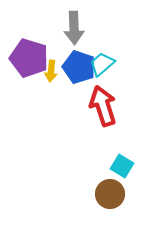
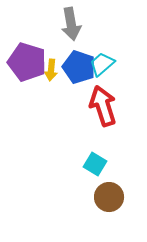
gray arrow: moved 3 px left, 4 px up; rotated 8 degrees counterclockwise
purple pentagon: moved 2 px left, 4 px down
yellow arrow: moved 1 px up
cyan square: moved 27 px left, 2 px up
brown circle: moved 1 px left, 3 px down
